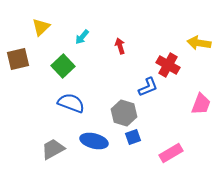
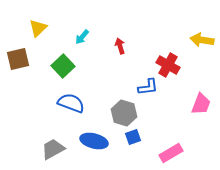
yellow triangle: moved 3 px left, 1 px down
yellow arrow: moved 3 px right, 3 px up
blue L-shape: rotated 15 degrees clockwise
